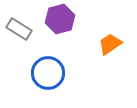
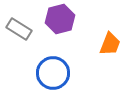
orange trapezoid: rotated 145 degrees clockwise
blue circle: moved 5 px right
